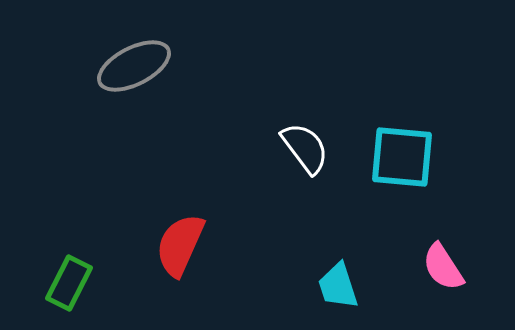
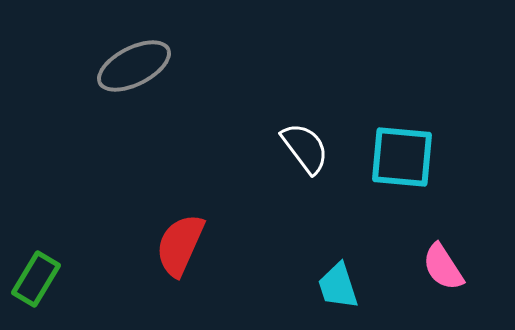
green rectangle: moved 33 px left, 4 px up; rotated 4 degrees clockwise
